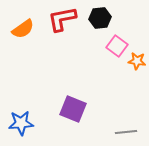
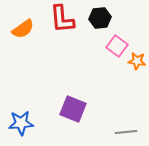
red L-shape: rotated 84 degrees counterclockwise
